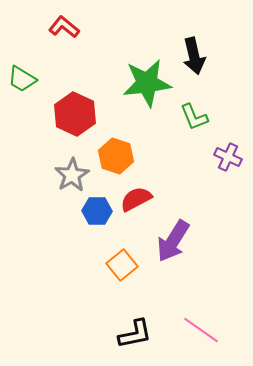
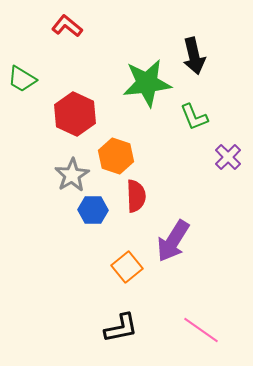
red L-shape: moved 3 px right, 1 px up
purple cross: rotated 20 degrees clockwise
red semicircle: moved 3 px up; rotated 116 degrees clockwise
blue hexagon: moved 4 px left, 1 px up
orange square: moved 5 px right, 2 px down
black L-shape: moved 14 px left, 6 px up
